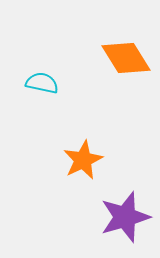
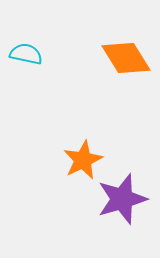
cyan semicircle: moved 16 px left, 29 px up
purple star: moved 3 px left, 18 px up
